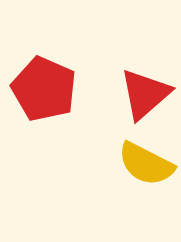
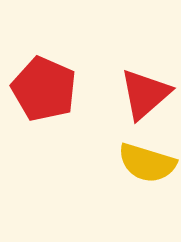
yellow semicircle: moved 1 px right, 1 px up; rotated 10 degrees counterclockwise
